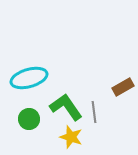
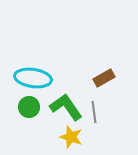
cyan ellipse: moved 4 px right; rotated 24 degrees clockwise
brown rectangle: moved 19 px left, 9 px up
green circle: moved 12 px up
